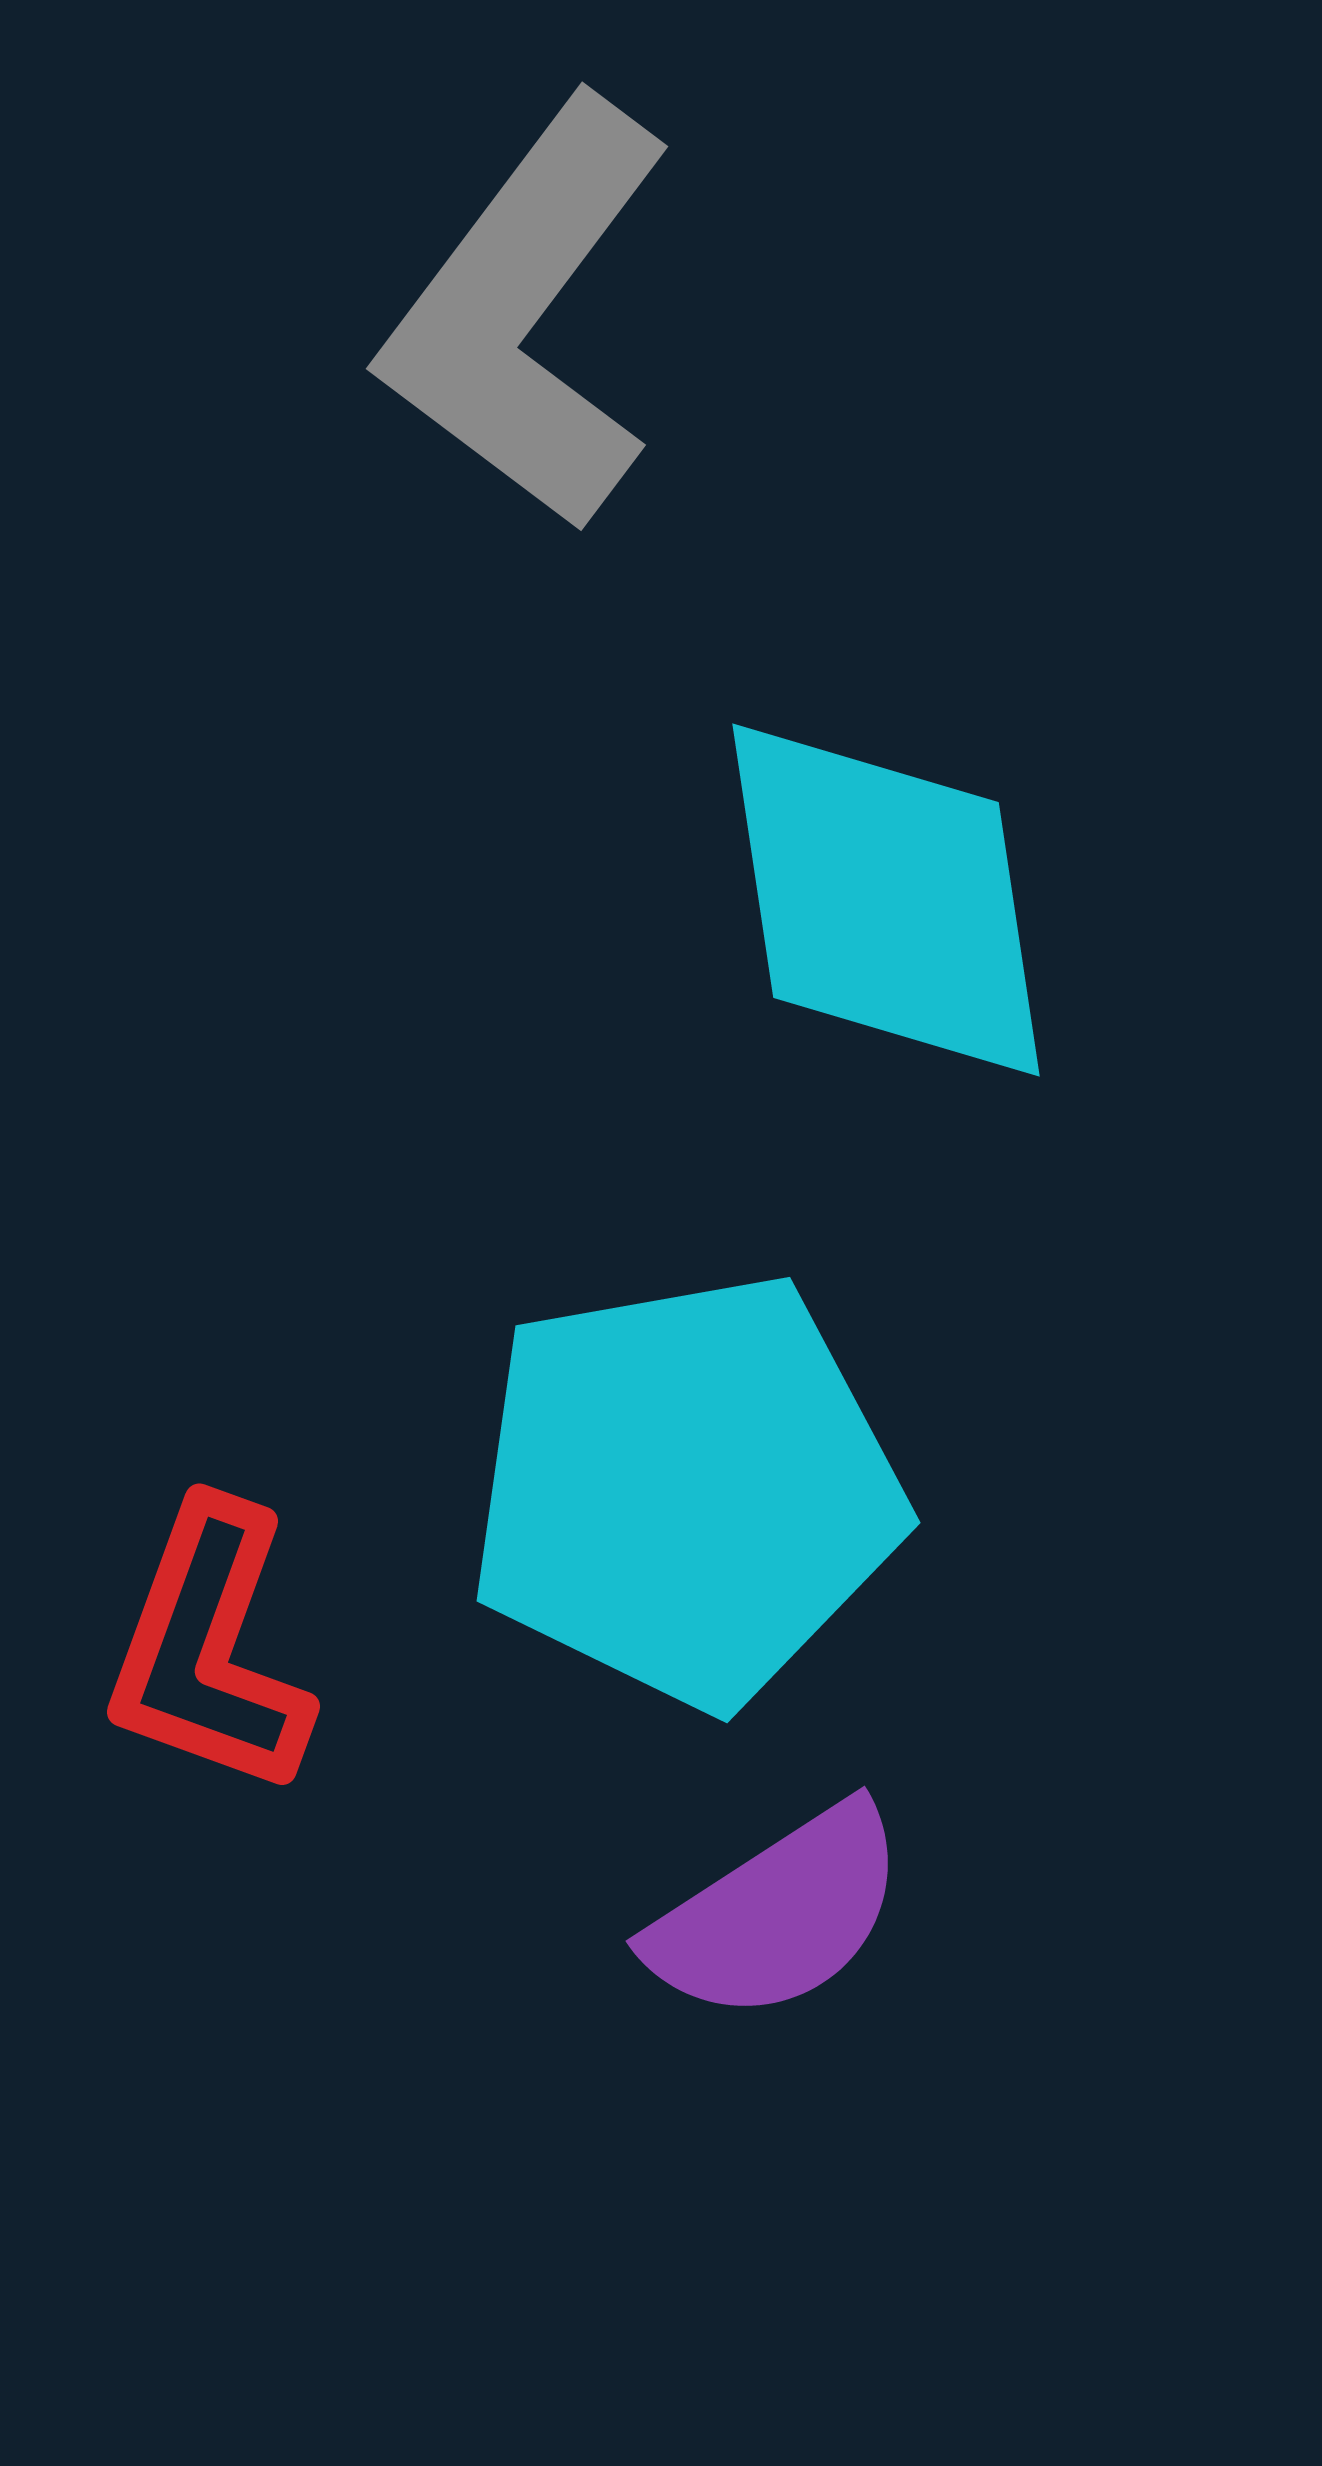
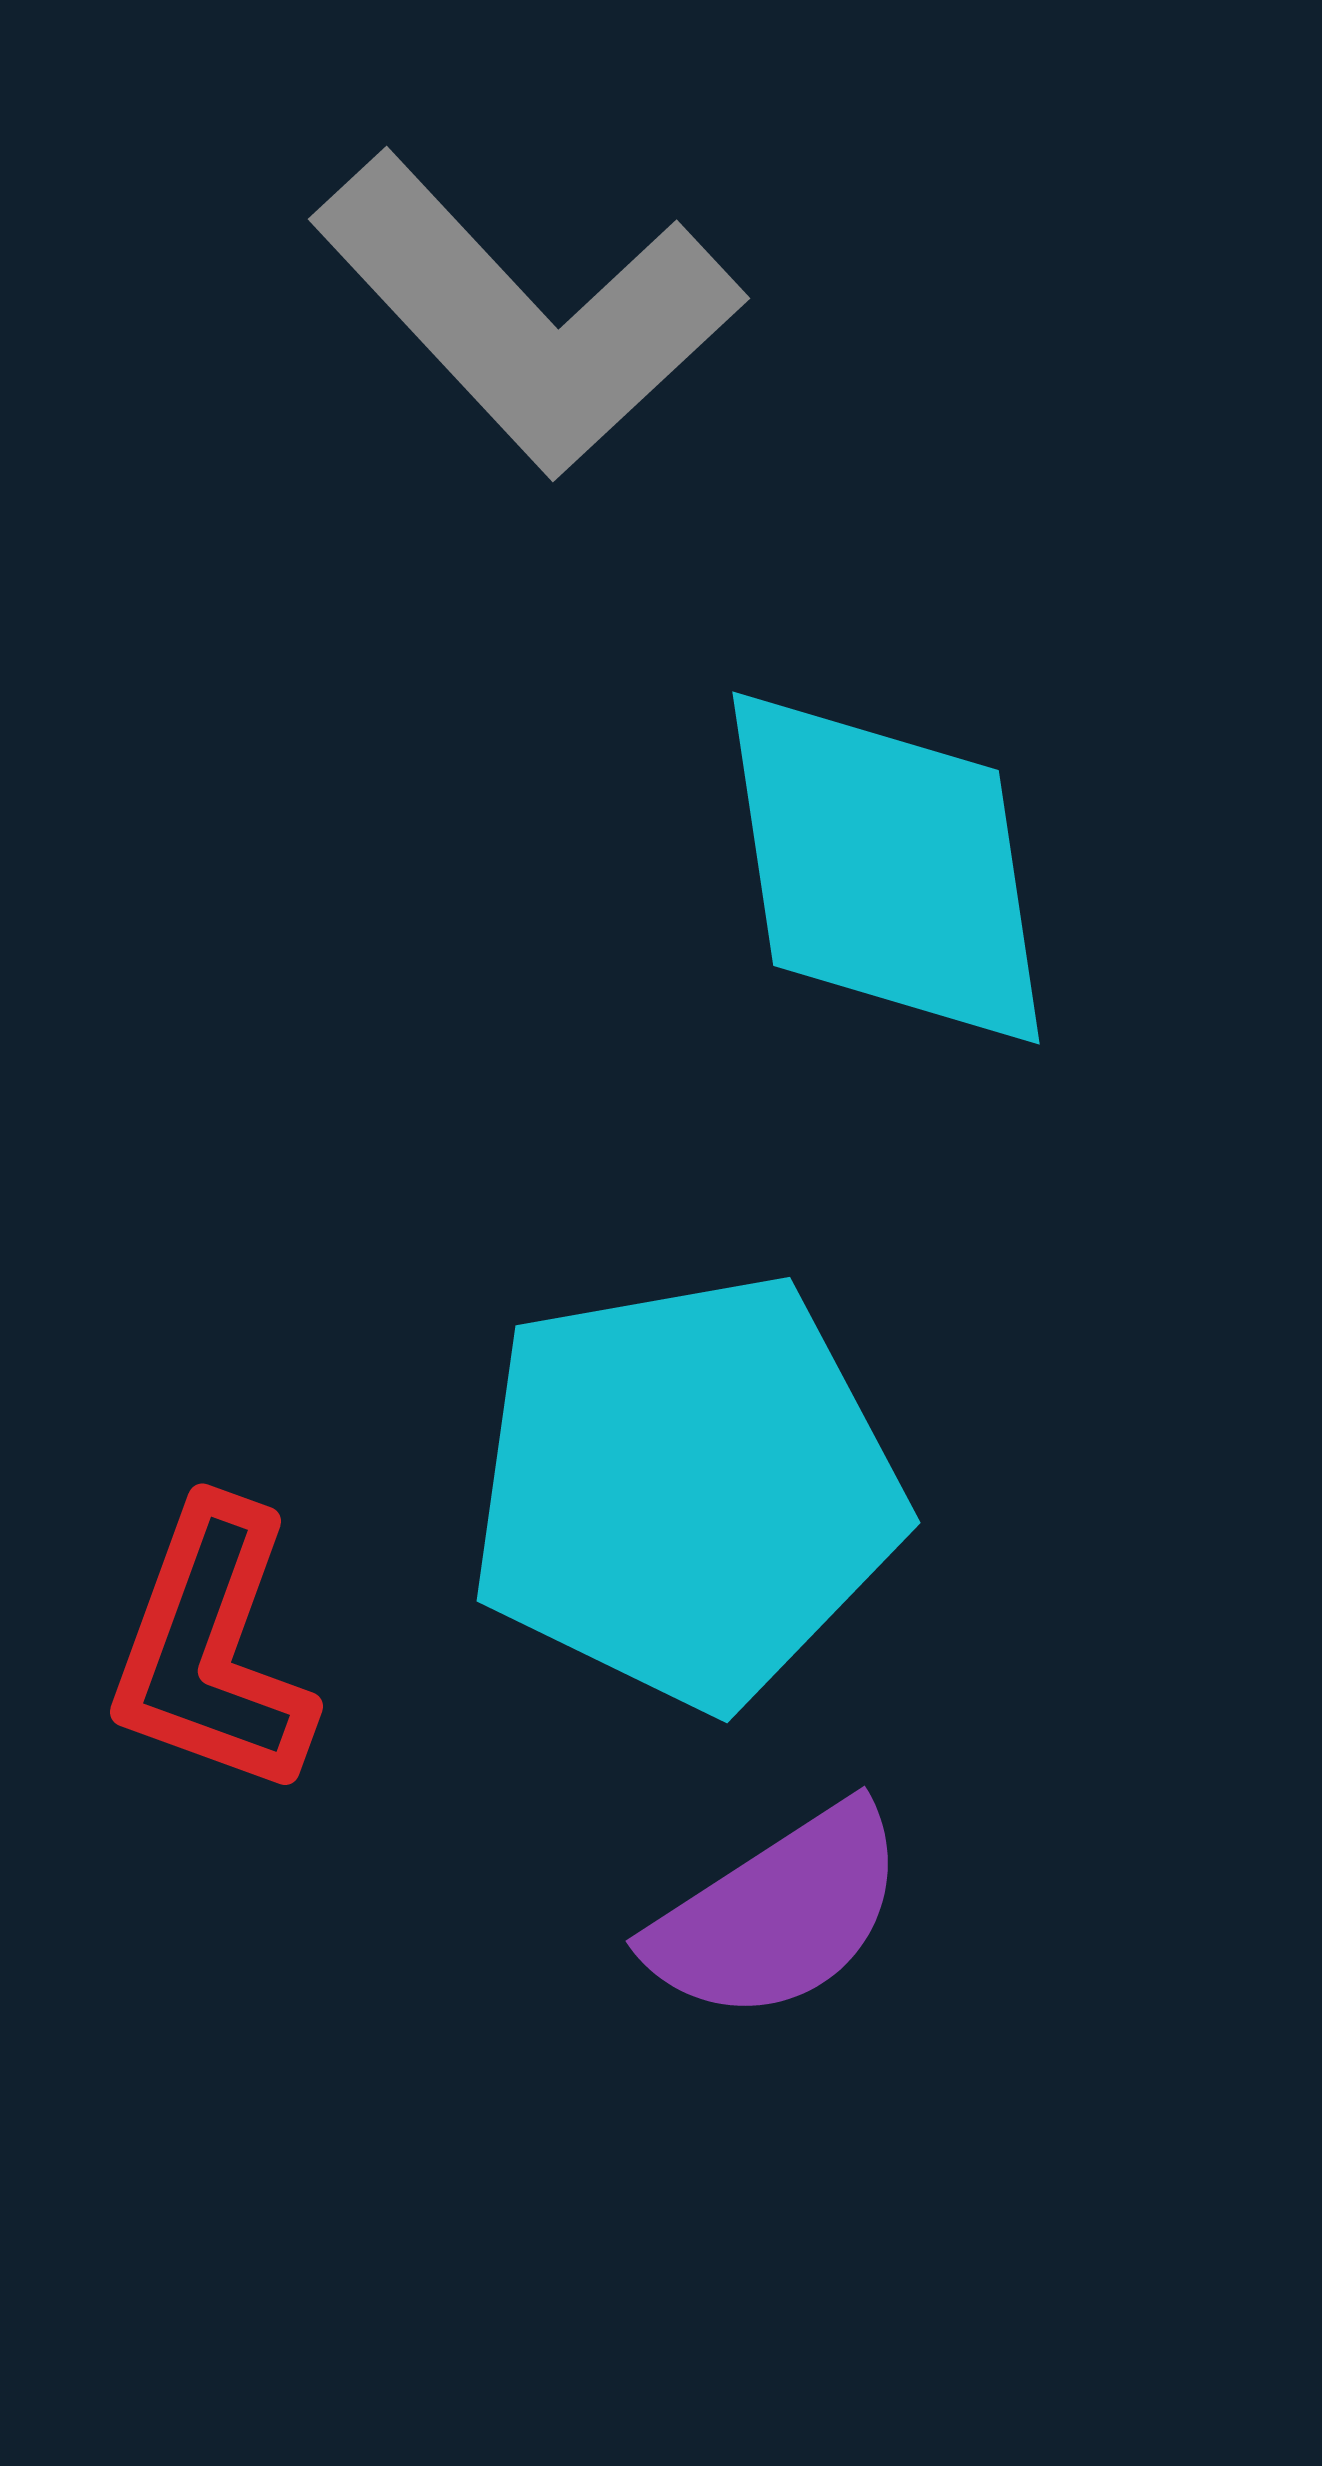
gray L-shape: rotated 80 degrees counterclockwise
cyan diamond: moved 32 px up
red L-shape: moved 3 px right
